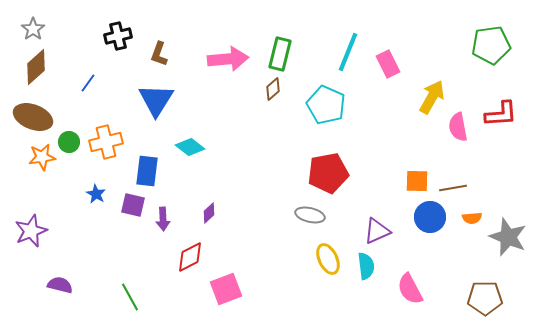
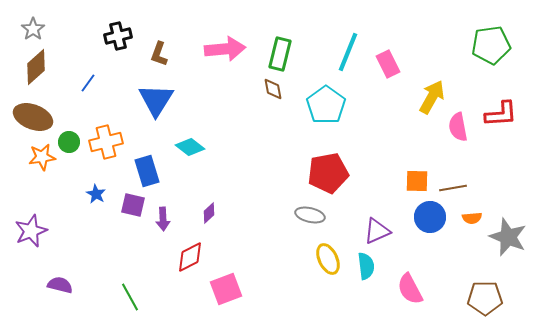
pink arrow at (228, 59): moved 3 px left, 10 px up
brown diamond at (273, 89): rotated 60 degrees counterclockwise
cyan pentagon at (326, 105): rotated 12 degrees clockwise
blue rectangle at (147, 171): rotated 24 degrees counterclockwise
